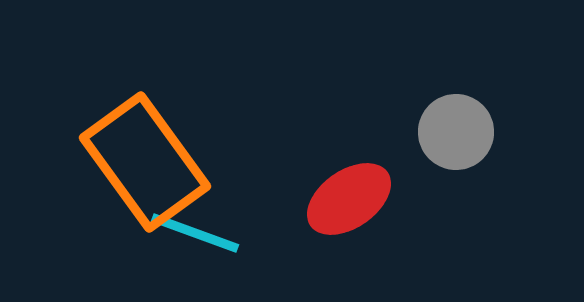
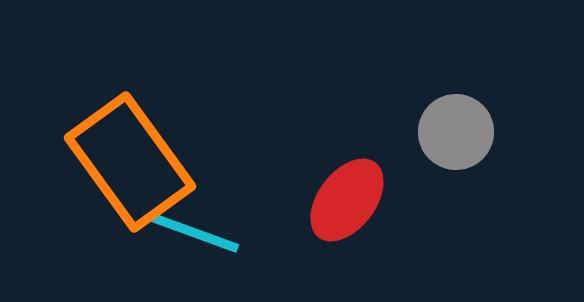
orange rectangle: moved 15 px left
red ellipse: moved 2 px left, 1 px down; rotated 18 degrees counterclockwise
